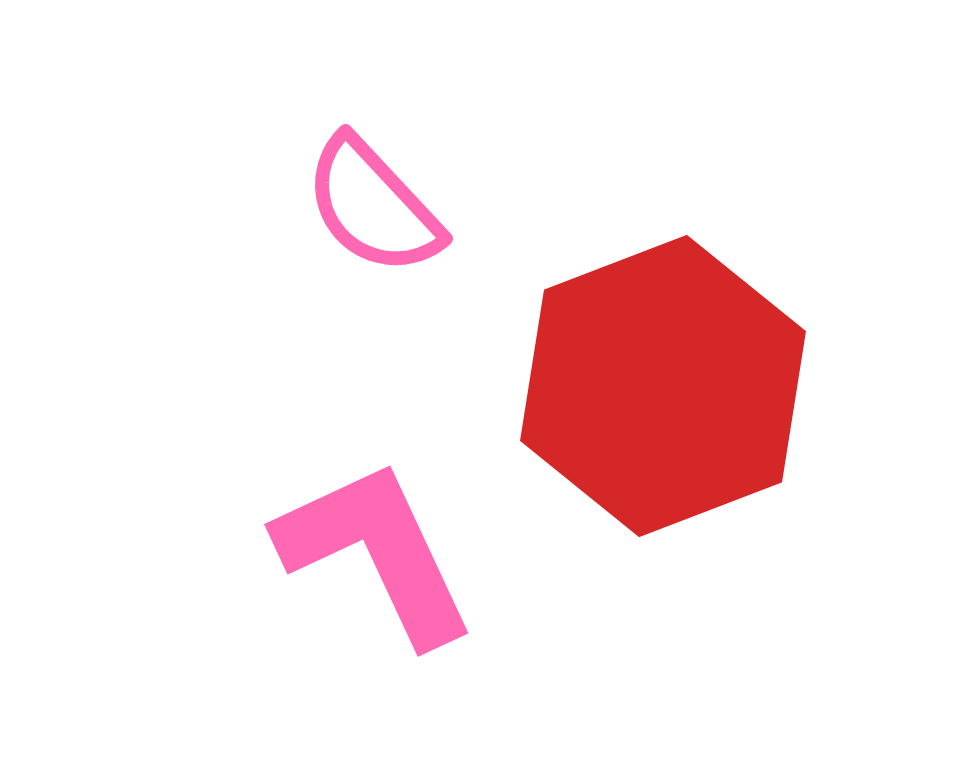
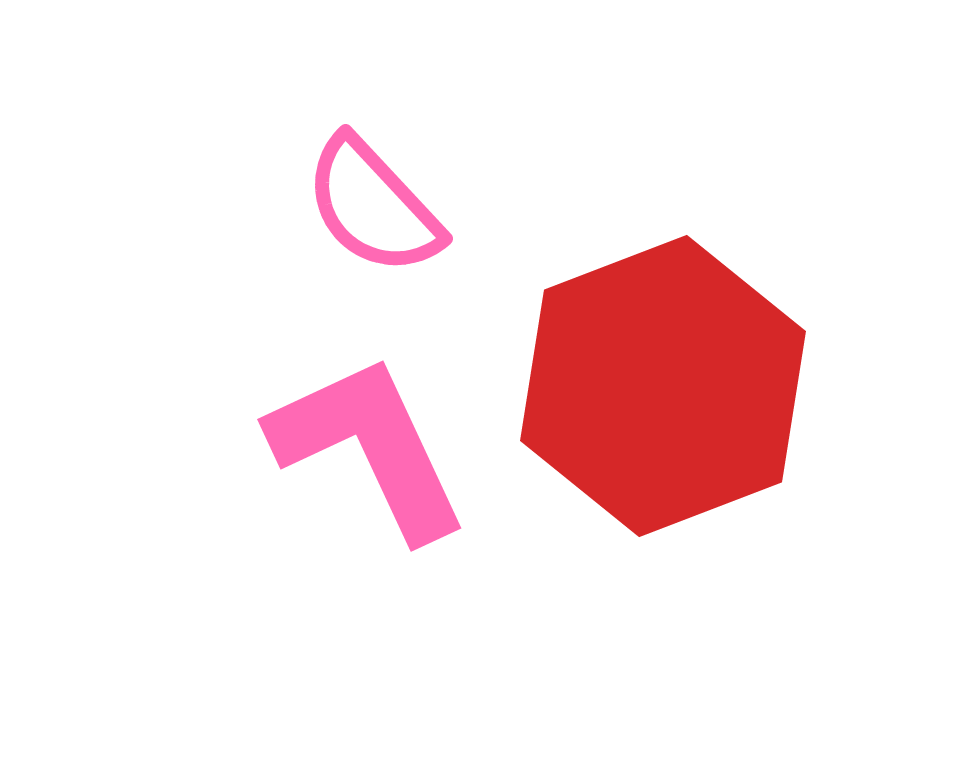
pink L-shape: moved 7 px left, 105 px up
